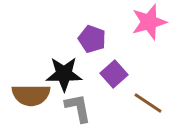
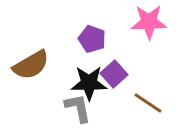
pink star: rotated 15 degrees clockwise
black star: moved 25 px right, 9 px down
brown semicircle: moved 30 px up; rotated 30 degrees counterclockwise
